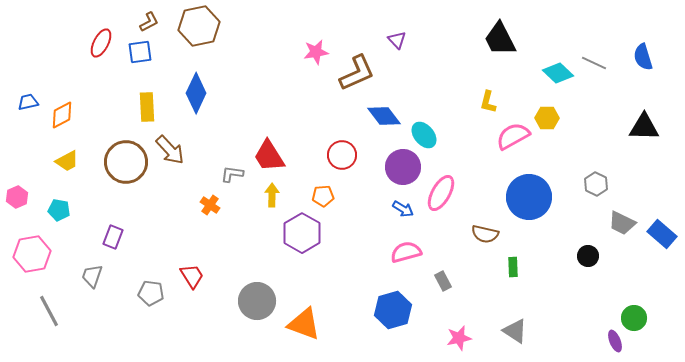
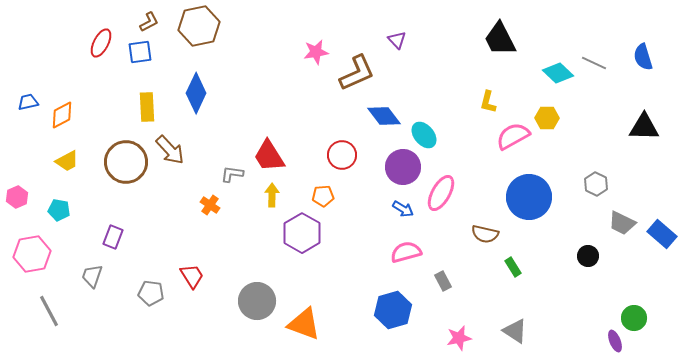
green rectangle at (513, 267): rotated 30 degrees counterclockwise
